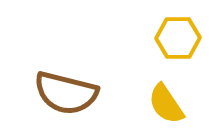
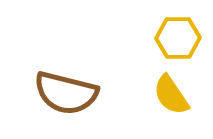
yellow semicircle: moved 5 px right, 9 px up
